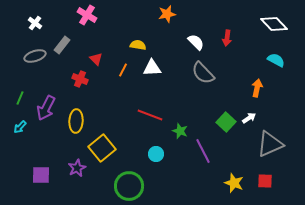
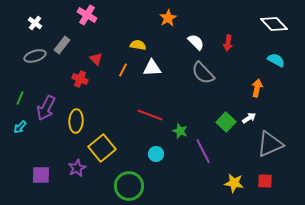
orange star: moved 1 px right, 4 px down; rotated 18 degrees counterclockwise
red arrow: moved 1 px right, 5 px down
yellow star: rotated 12 degrees counterclockwise
